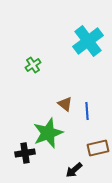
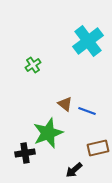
blue line: rotated 66 degrees counterclockwise
